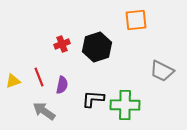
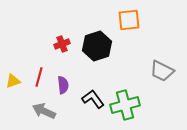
orange square: moved 7 px left
black hexagon: moved 1 px up
red line: rotated 36 degrees clockwise
purple semicircle: moved 1 px right; rotated 18 degrees counterclockwise
black L-shape: rotated 50 degrees clockwise
green cross: rotated 16 degrees counterclockwise
gray arrow: rotated 10 degrees counterclockwise
